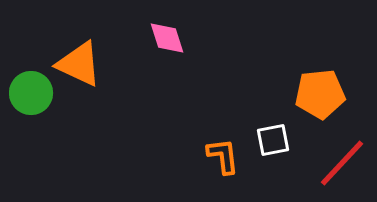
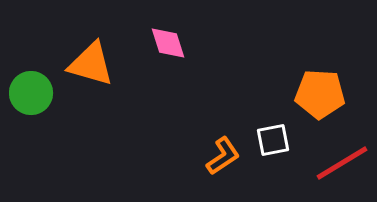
pink diamond: moved 1 px right, 5 px down
orange triangle: moved 12 px right; rotated 9 degrees counterclockwise
orange pentagon: rotated 9 degrees clockwise
orange L-shape: rotated 63 degrees clockwise
red line: rotated 16 degrees clockwise
